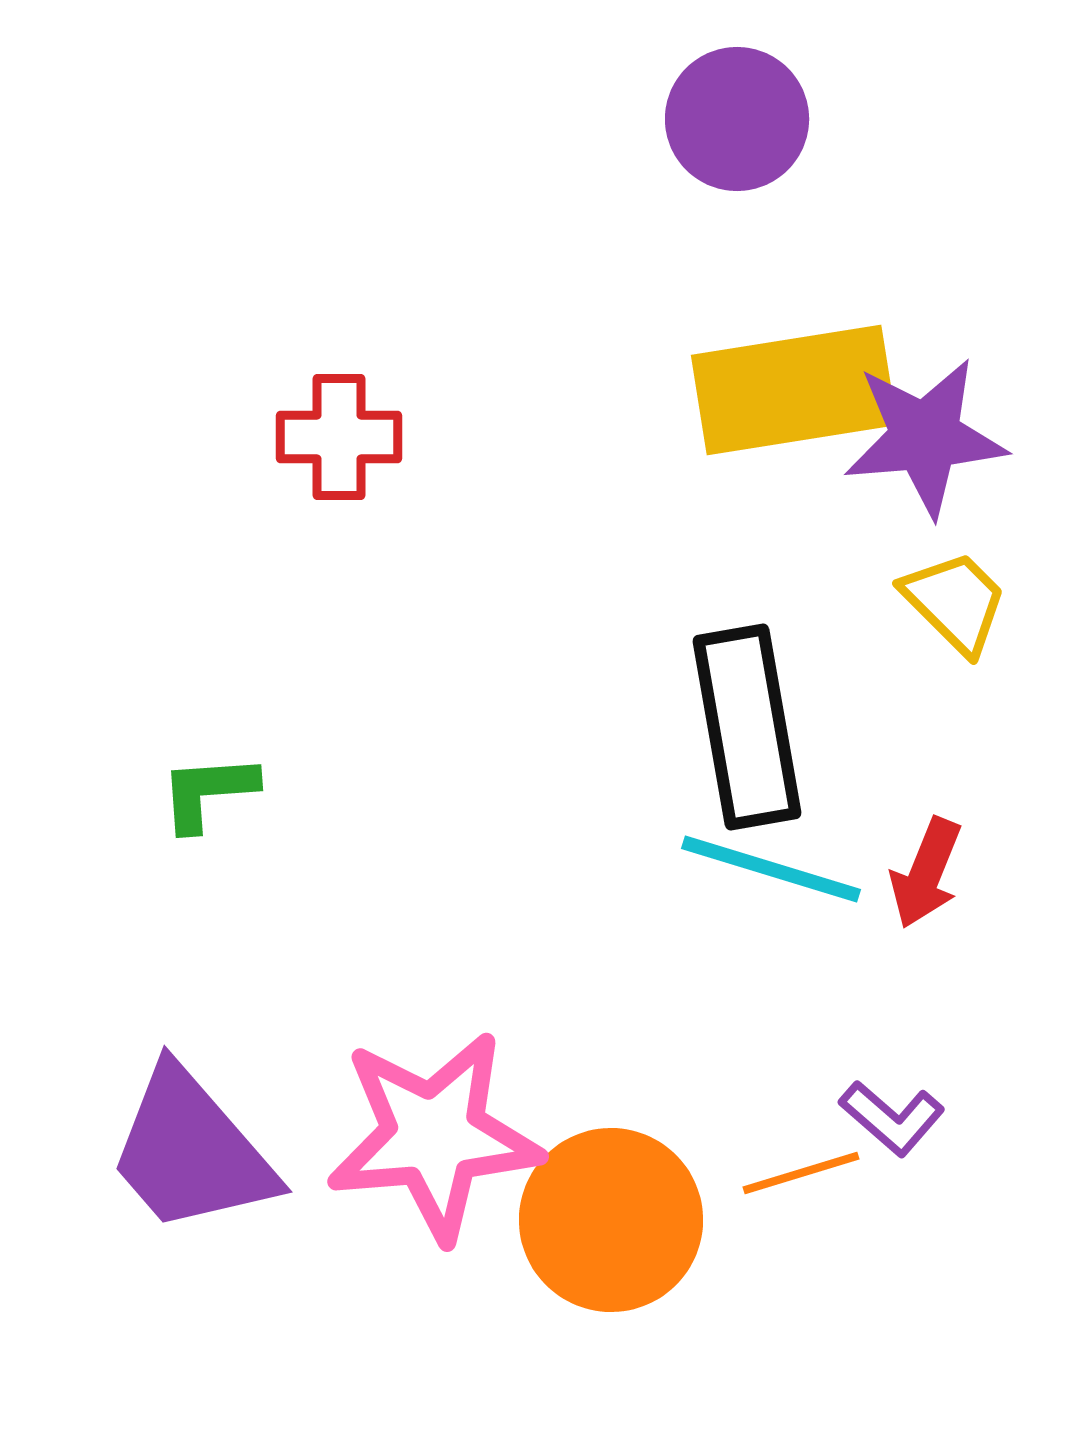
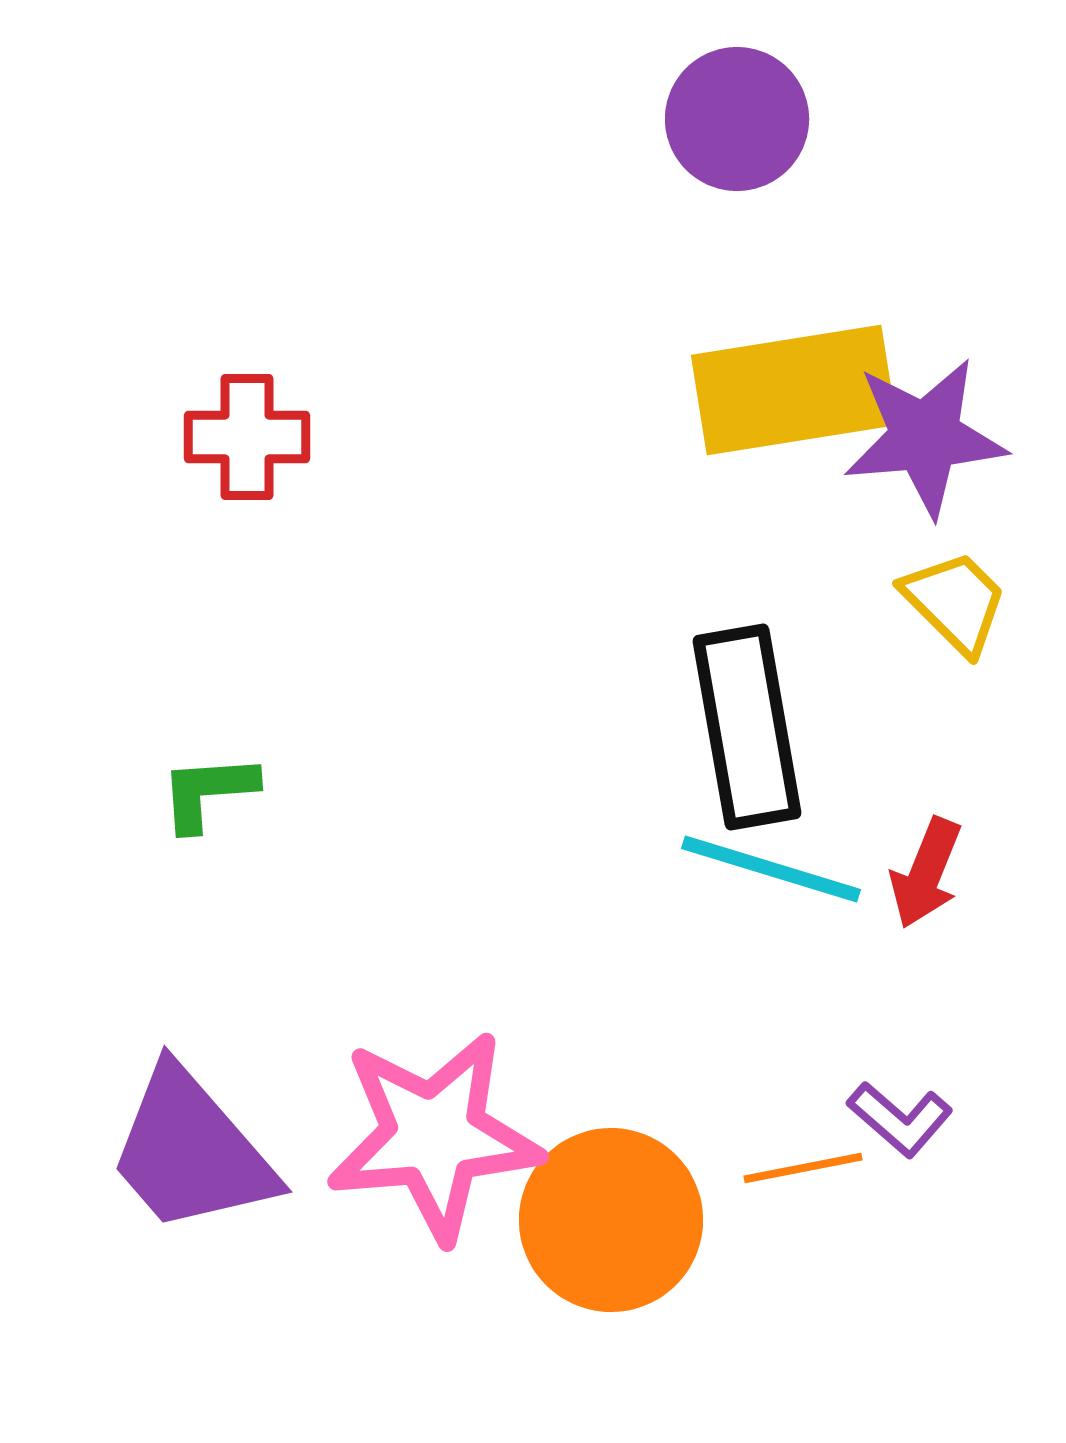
red cross: moved 92 px left
purple L-shape: moved 8 px right, 1 px down
orange line: moved 2 px right, 5 px up; rotated 6 degrees clockwise
